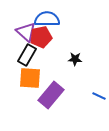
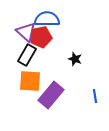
black star: rotated 16 degrees clockwise
orange square: moved 3 px down
blue line: moved 4 px left; rotated 56 degrees clockwise
